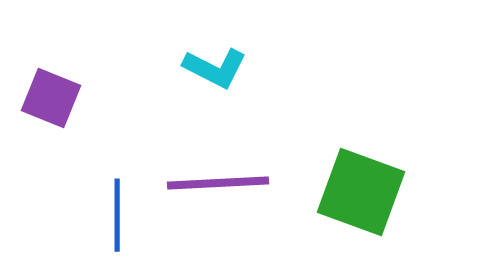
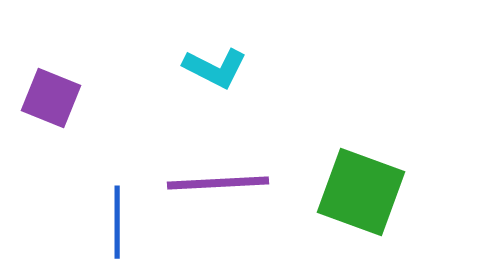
blue line: moved 7 px down
